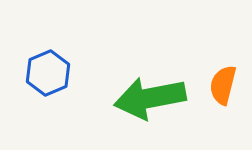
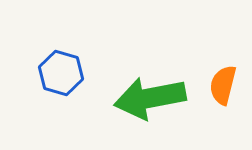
blue hexagon: moved 13 px right; rotated 21 degrees counterclockwise
